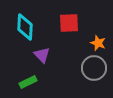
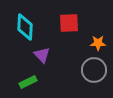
orange star: rotated 21 degrees counterclockwise
gray circle: moved 2 px down
